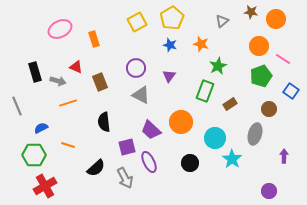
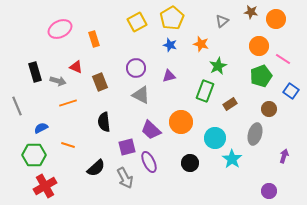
purple triangle at (169, 76): rotated 40 degrees clockwise
purple arrow at (284, 156): rotated 16 degrees clockwise
